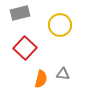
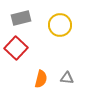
gray rectangle: moved 1 px right, 5 px down
red square: moved 9 px left
gray triangle: moved 4 px right, 4 px down
